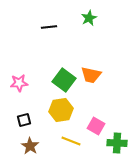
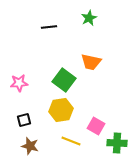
orange trapezoid: moved 13 px up
brown star: rotated 18 degrees counterclockwise
